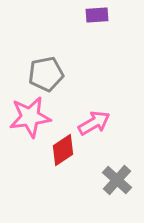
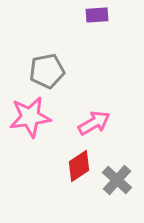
gray pentagon: moved 1 px right, 3 px up
red diamond: moved 16 px right, 16 px down
